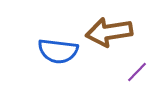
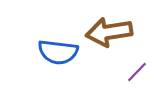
blue semicircle: moved 1 px down
